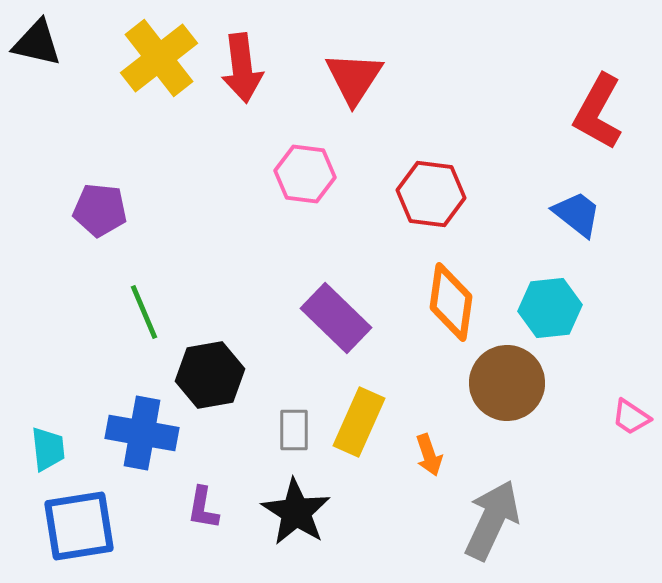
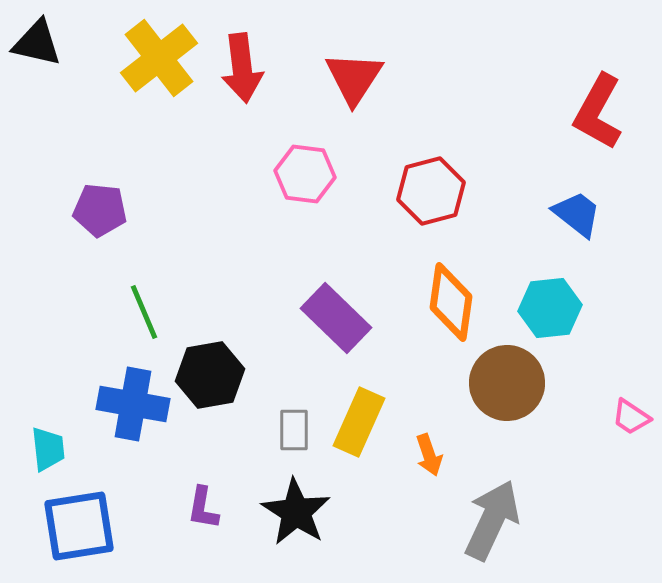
red hexagon: moved 3 px up; rotated 22 degrees counterclockwise
blue cross: moved 9 px left, 29 px up
